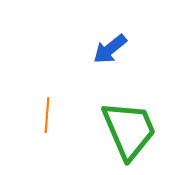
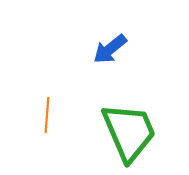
green trapezoid: moved 2 px down
